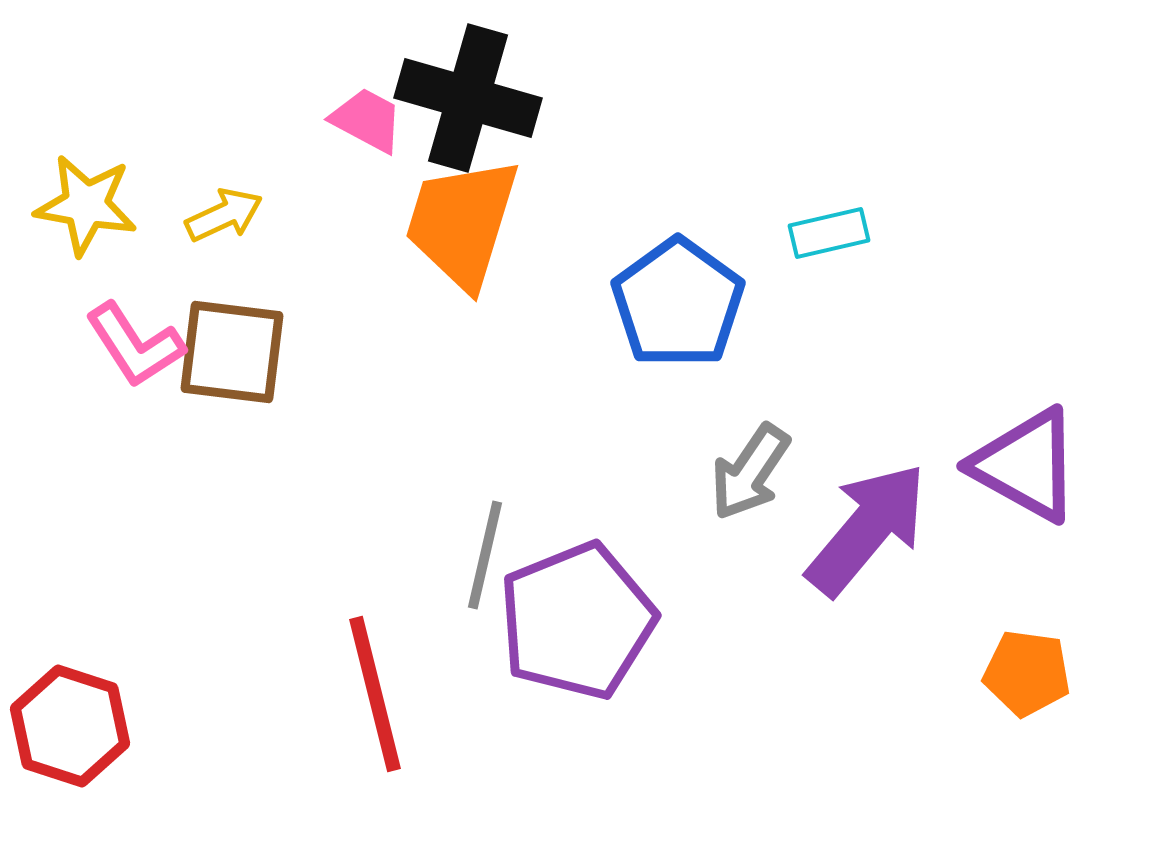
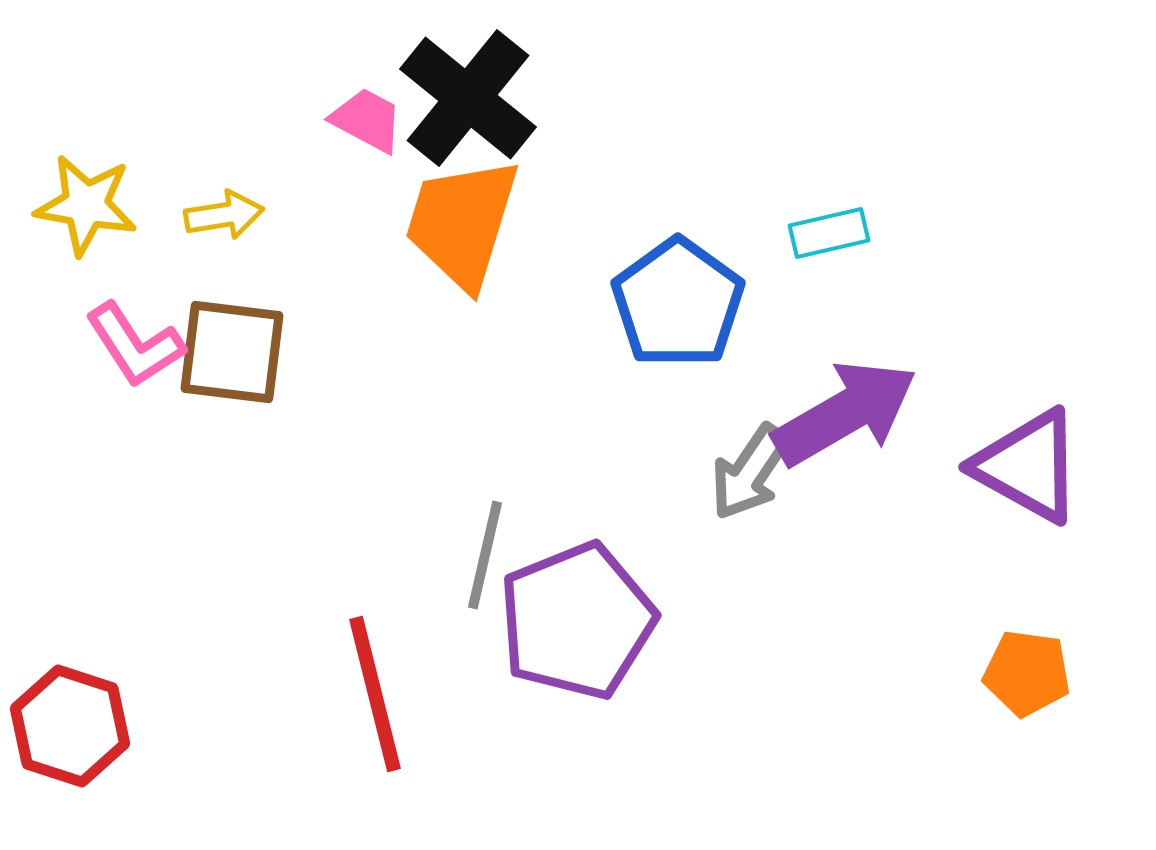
black cross: rotated 23 degrees clockwise
yellow arrow: rotated 16 degrees clockwise
purple triangle: moved 2 px right, 1 px down
purple arrow: moved 22 px left, 116 px up; rotated 20 degrees clockwise
